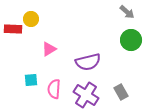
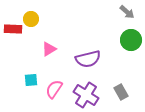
purple semicircle: moved 3 px up
pink semicircle: rotated 30 degrees clockwise
